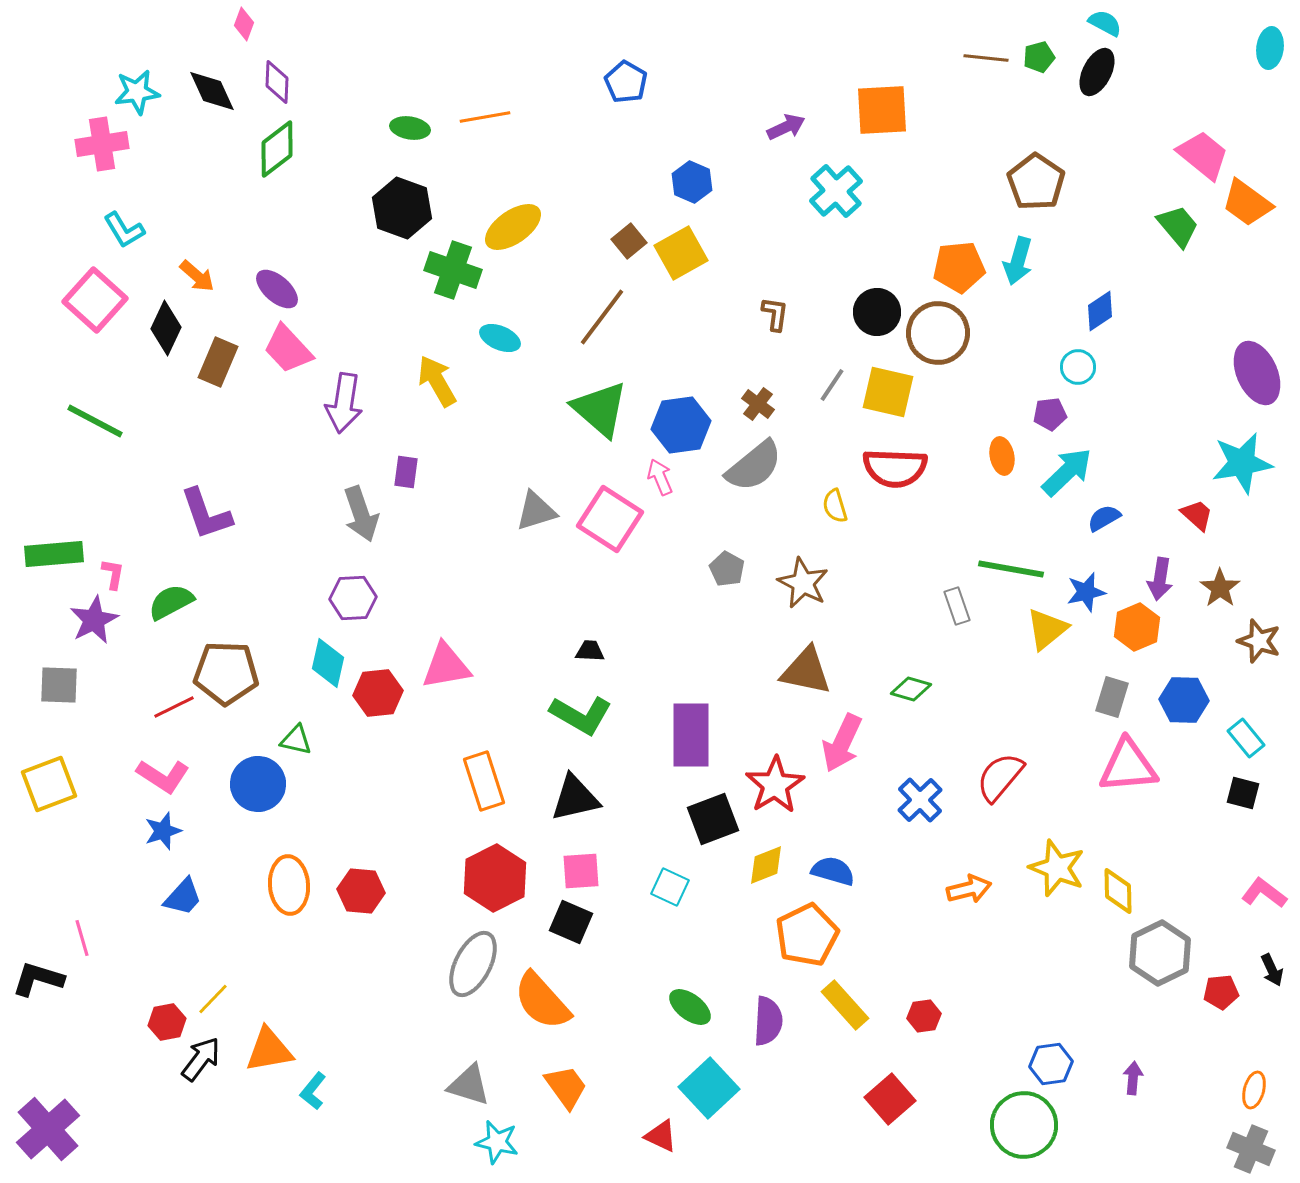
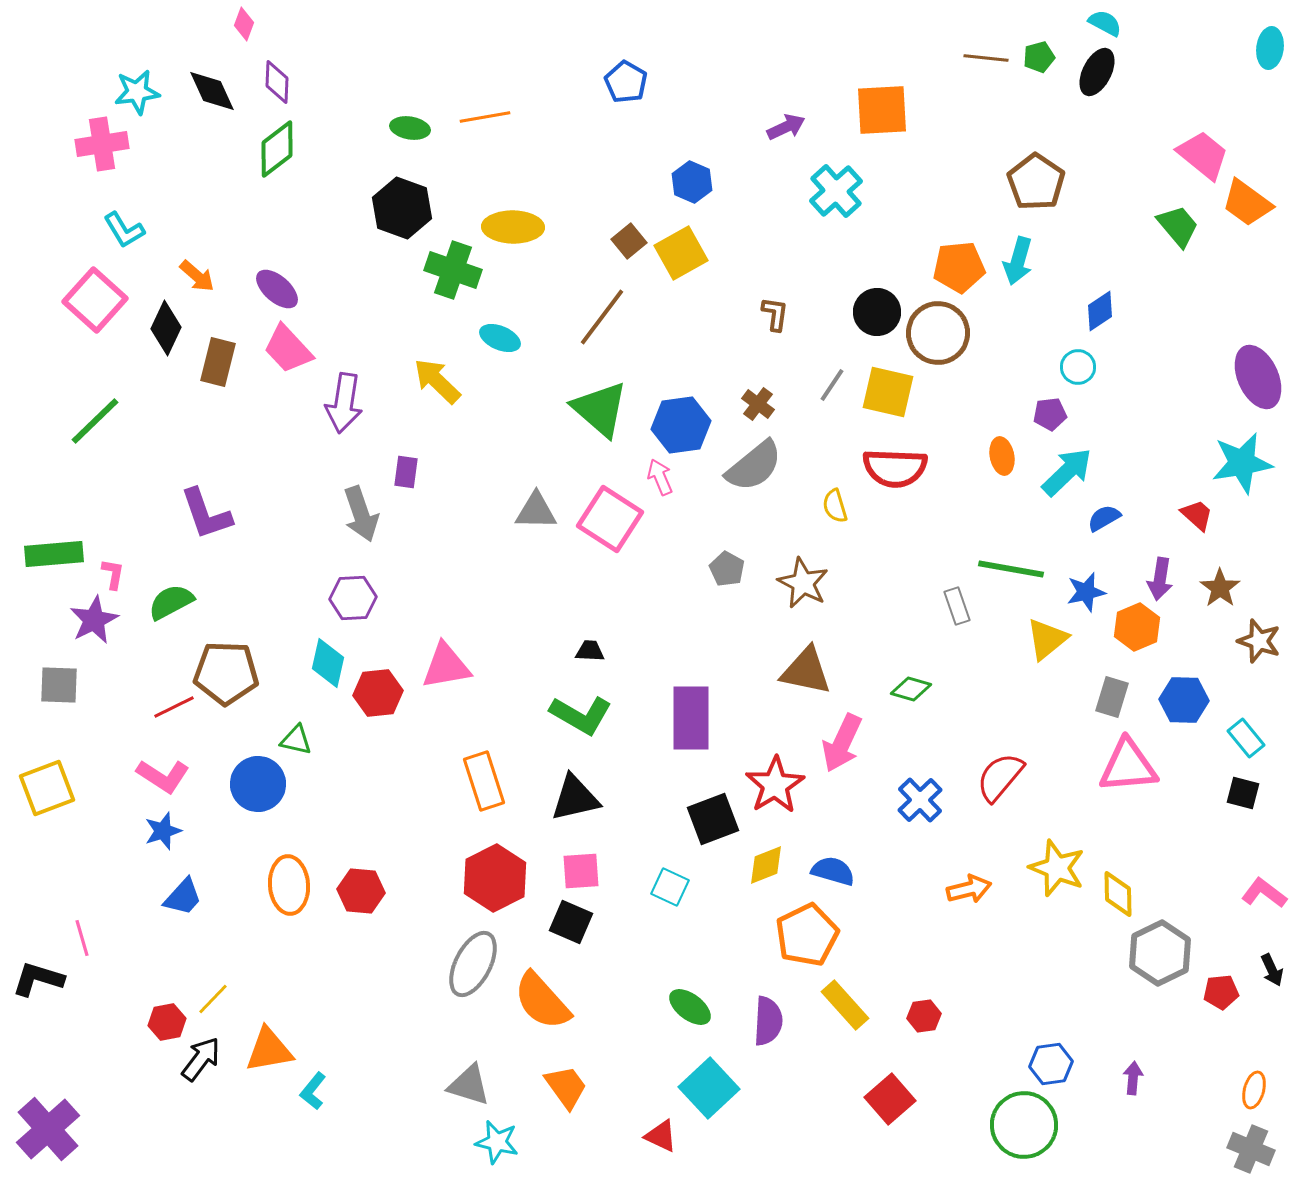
yellow ellipse at (513, 227): rotated 36 degrees clockwise
brown rectangle at (218, 362): rotated 9 degrees counterclockwise
purple ellipse at (1257, 373): moved 1 px right, 4 px down
yellow arrow at (437, 381): rotated 16 degrees counterclockwise
green line at (95, 421): rotated 72 degrees counterclockwise
gray triangle at (536, 511): rotated 18 degrees clockwise
yellow triangle at (1047, 629): moved 10 px down
purple rectangle at (691, 735): moved 17 px up
yellow square at (49, 784): moved 2 px left, 4 px down
yellow diamond at (1118, 891): moved 3 px down
